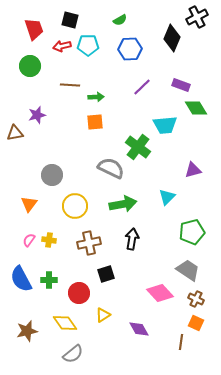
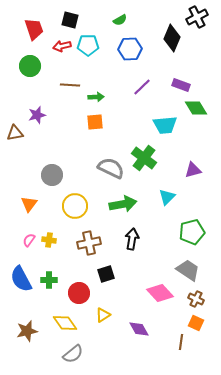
green cross at (138, 147): moved 6 px right, 11 px down
